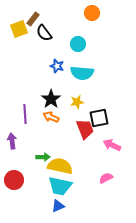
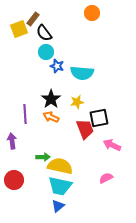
cyan circle: moved 32 px left, 8 px down
blue triangle: rotated 16 degrees counterclockwise
